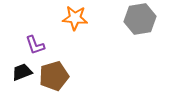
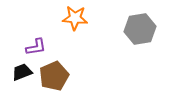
gray hexagon: moved 10 px down
purple L-shape: moved 1 px right, 2 px down; rotated 80 degrees counterclockwise
brown pentagon: rotated 8 degrees counterclockwise
